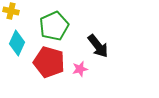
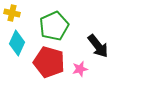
yellow cross: moved 1 px right, 2 px down
